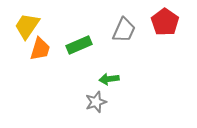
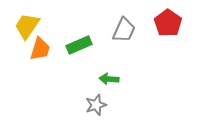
red pentagon: moved 3 px right, 1 px down
green arrow: rotated 12 degrees clockwise
gray star: moved 3 px down
